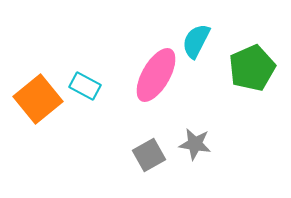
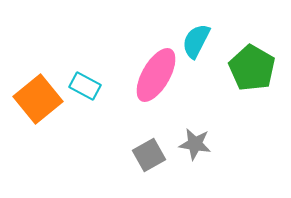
green pentagon: rotated 18 degrees counterclockwise
